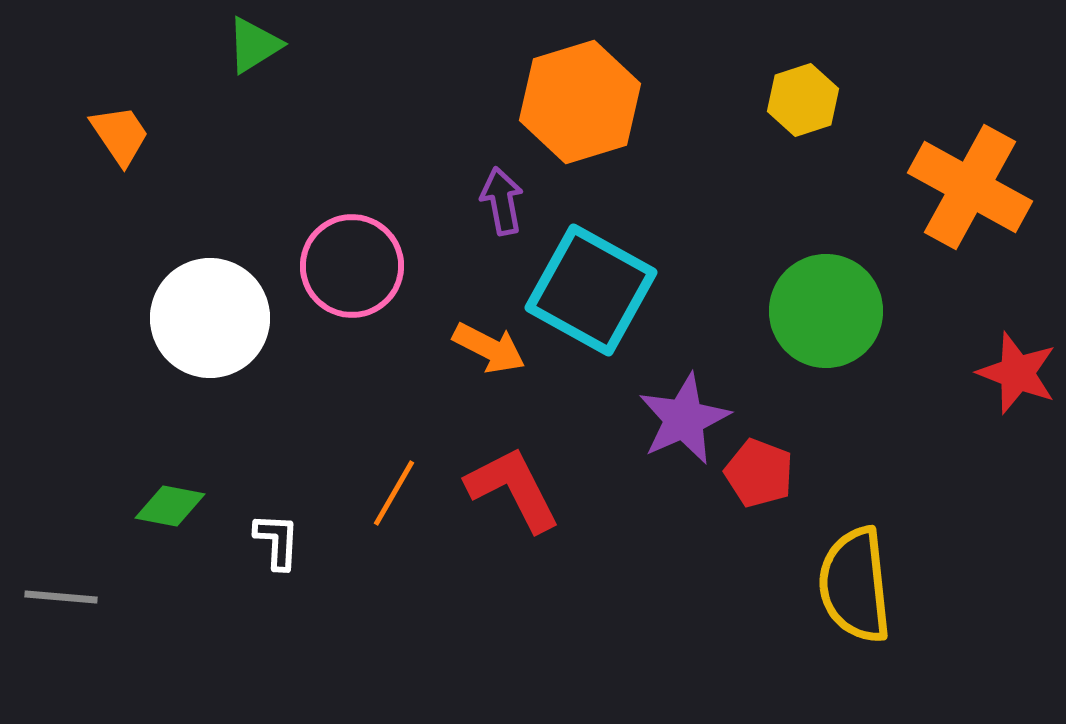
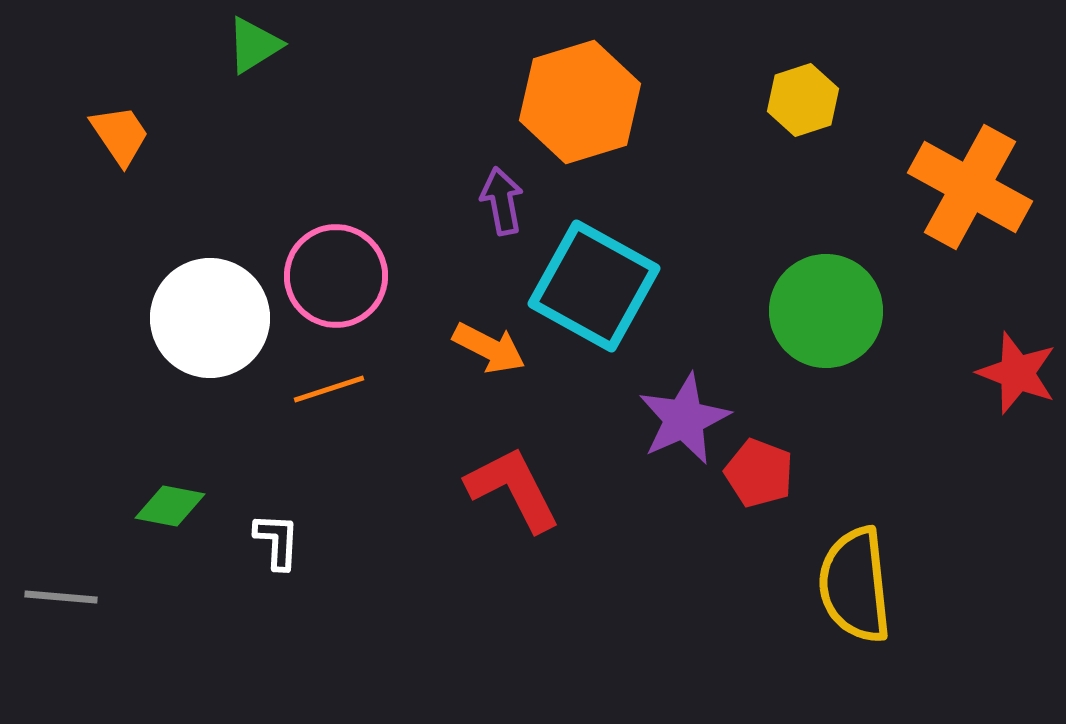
pink circle: moved 16 px left, 10 px down
cyan square: moved 3 px right, 4 px up
orange line: moved 65 px left, 104 px up; rotated 42 degrees clockwise
